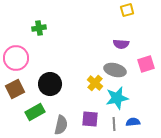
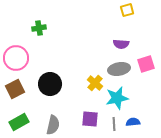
gray ellipse: moved 4 px right, 1 px up; rotated 25 degrees counterclockwise
green rectangle: moved 16 px left, 10 px down
gray semicircle: moved 8 px left
